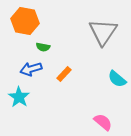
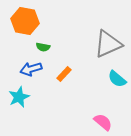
gray triangle: moved 5 px right, 12 px down; rotated 32 degrees clockwise
cyan star: rotated 15 degrees clockwise
